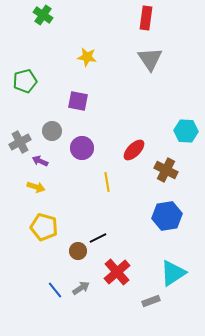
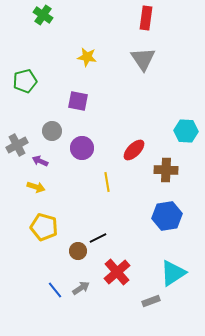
gray triangle: moved 7 px left
gray cross: moved 3 px left, 3 px down
brown cross: rotated 25 degrees counterclockwise
